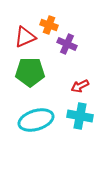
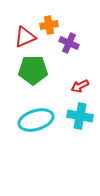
orange cross: rotated 30 degrees counterclockwise
purple cross: moved 2 px right, 1 px up
green pentagon: moved 3 px right, 2 px up
